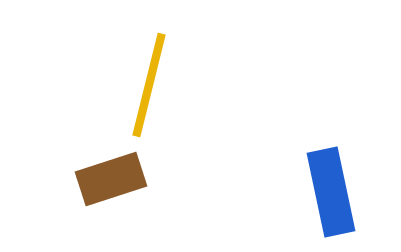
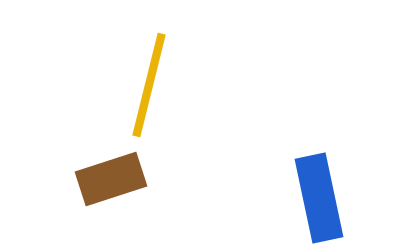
blue rectangle: moved 12 px left, 6 px down
